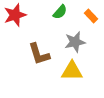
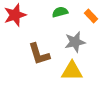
green semicircle: rotated 147 degrees counterclockwise
